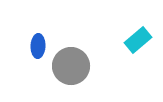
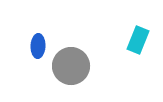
cyan rectangle: rotated 28 degrees counterclockwise
